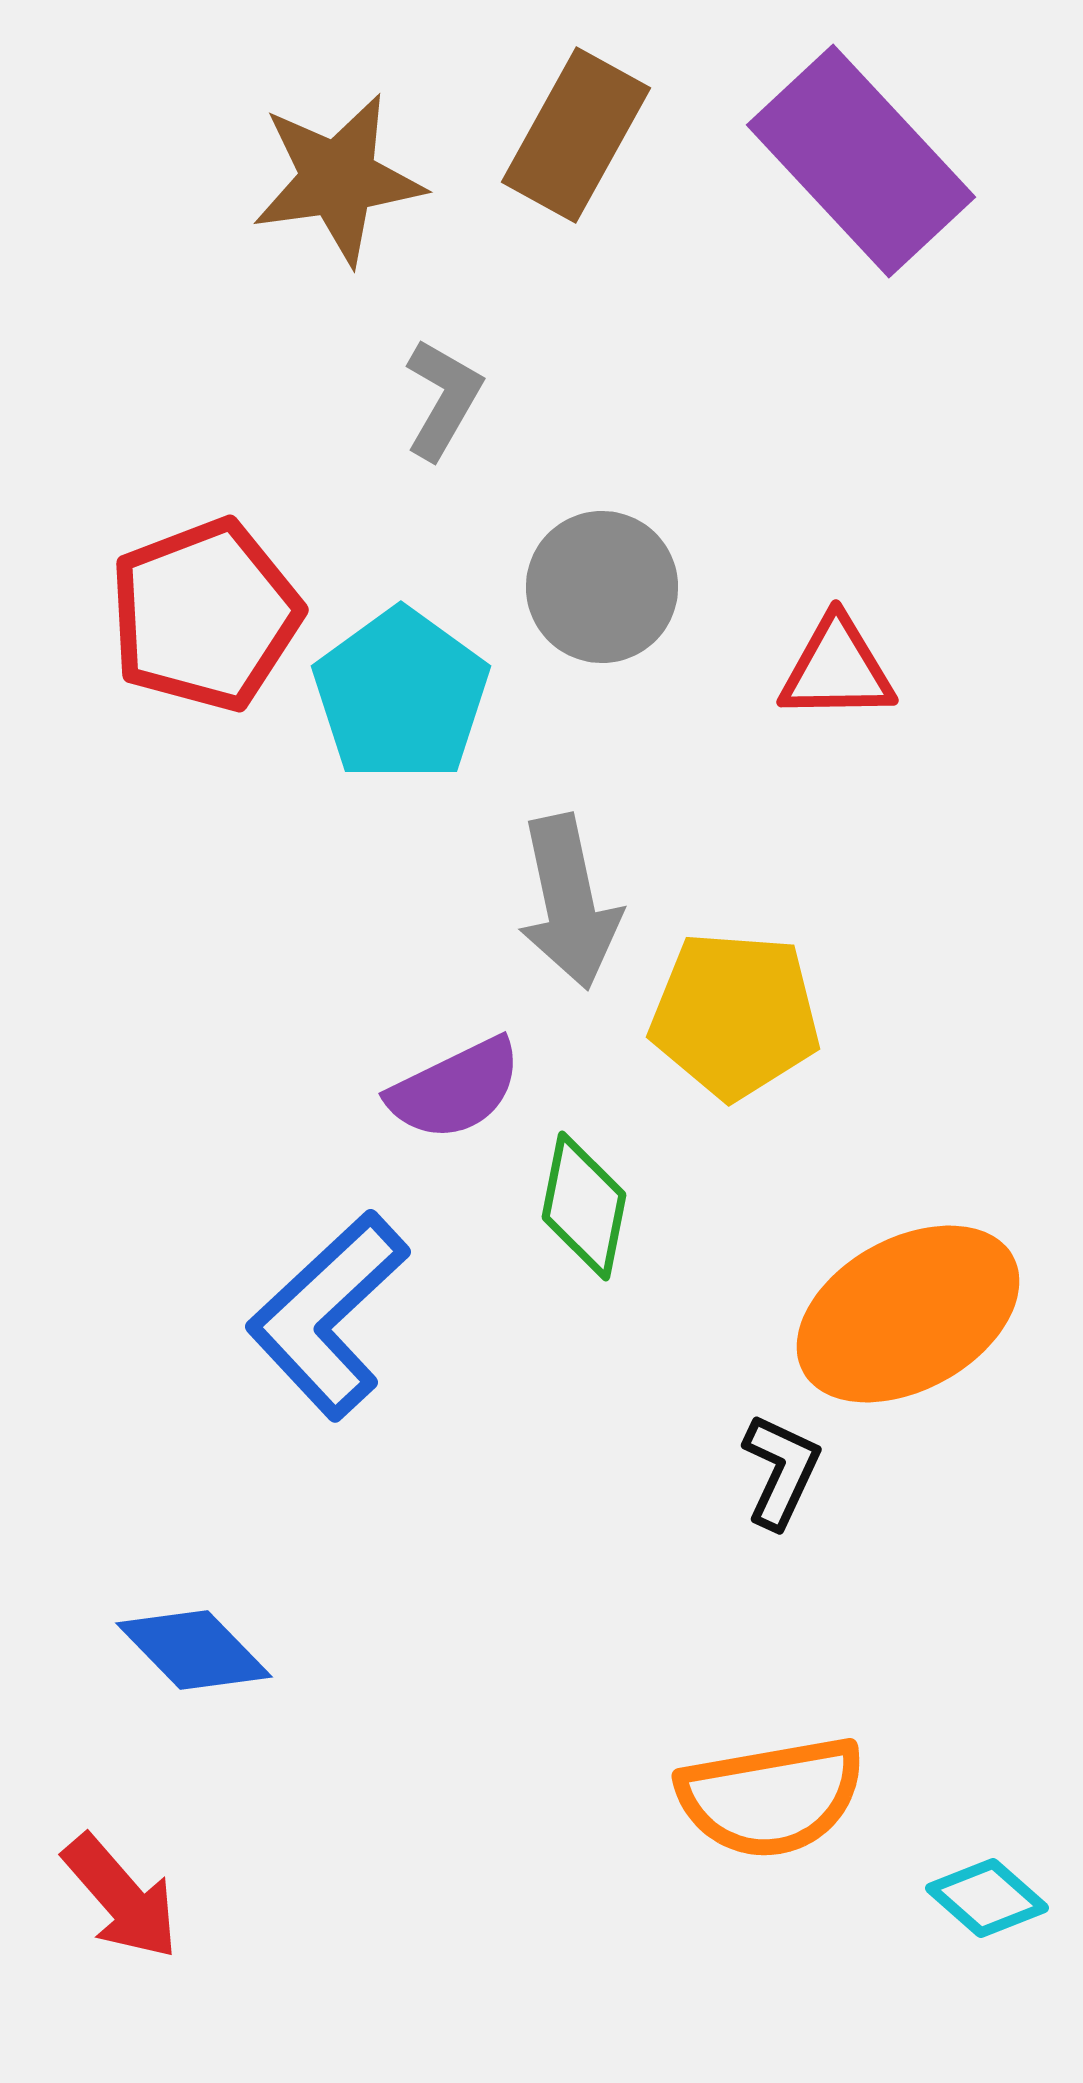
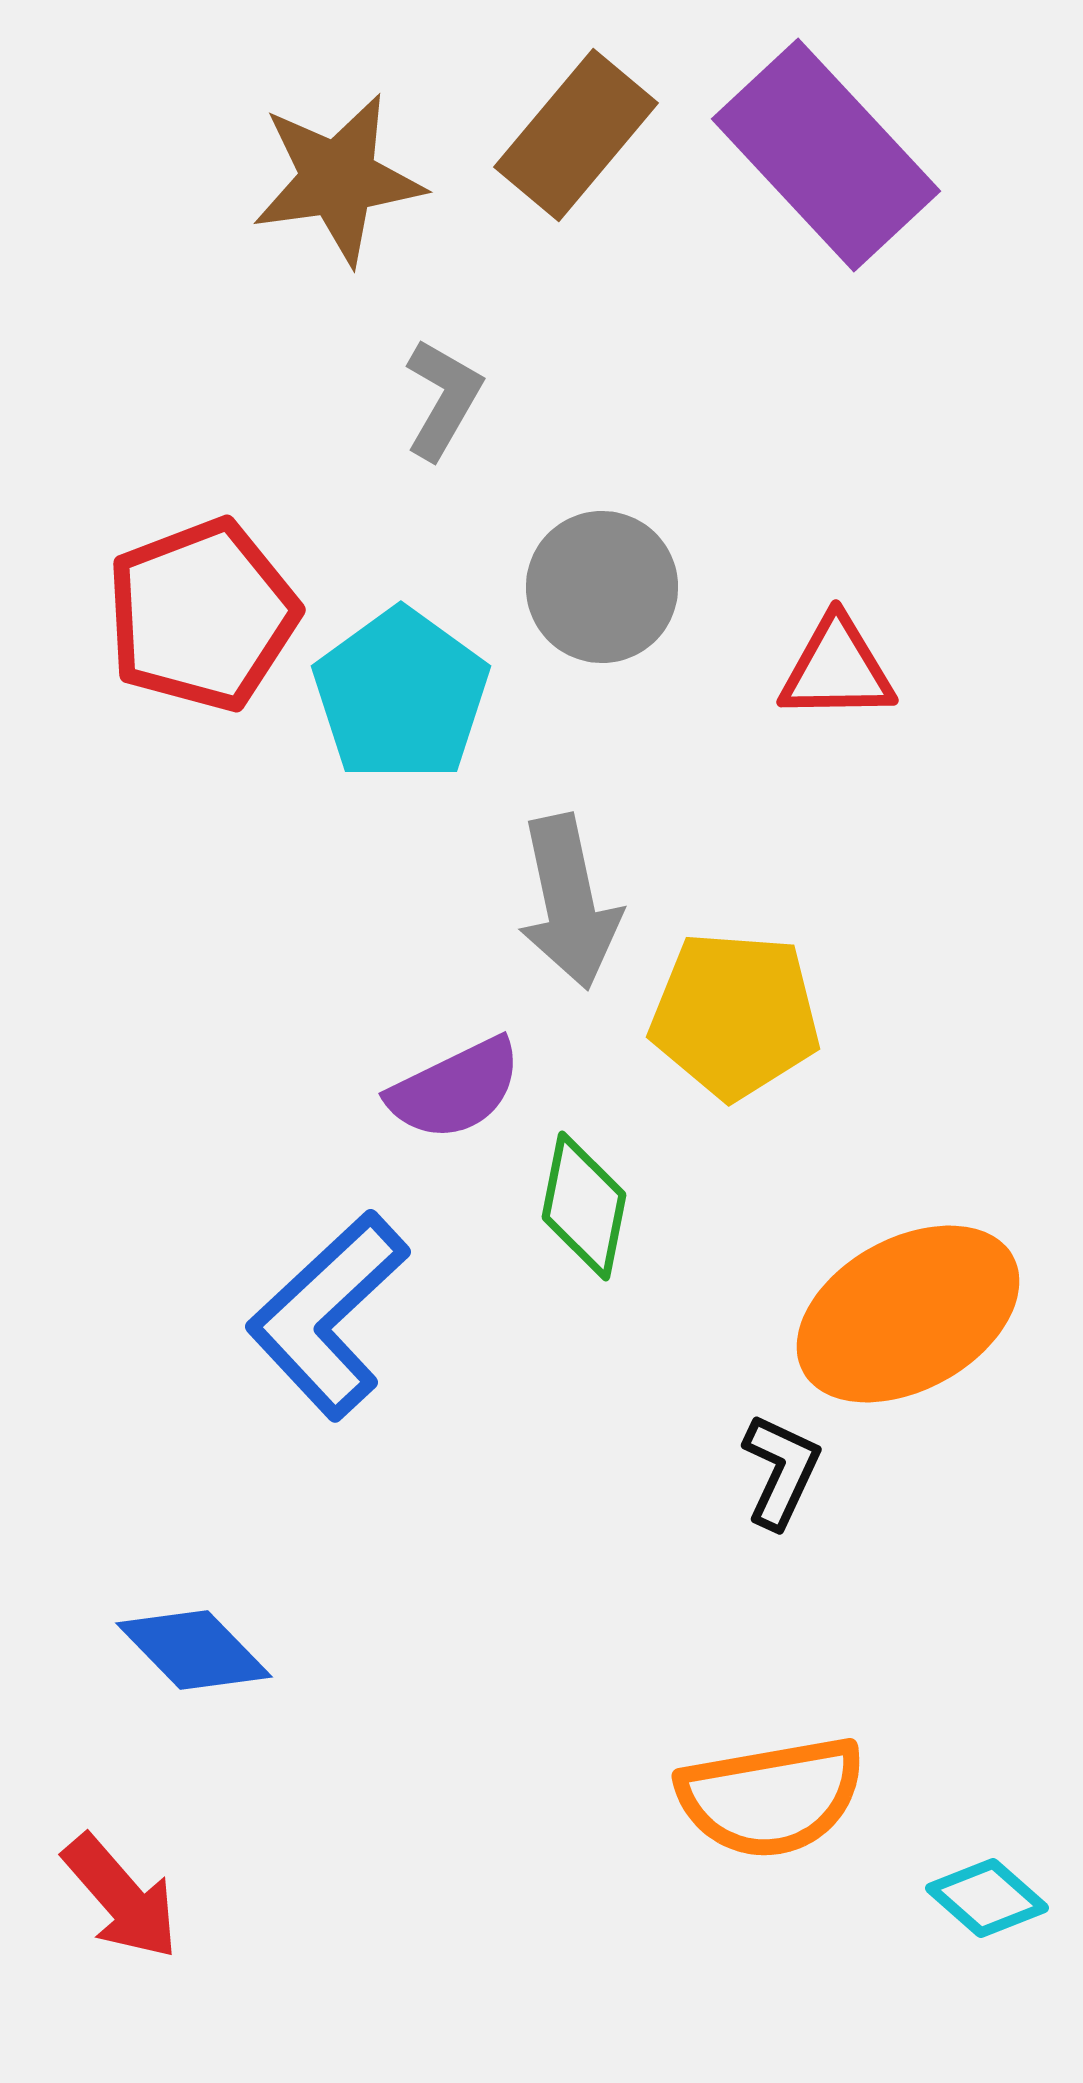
brown rectangle: rotated 11 degrees clockwise
purple rectangle: moved 35 px left, 6 px up
red pentagon: moved 3 px left
